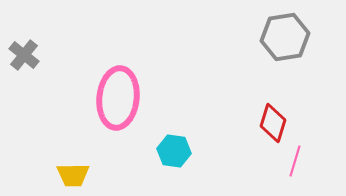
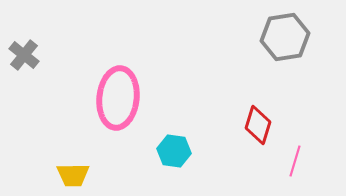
red diamond: moved 15 px left, 2 px down
